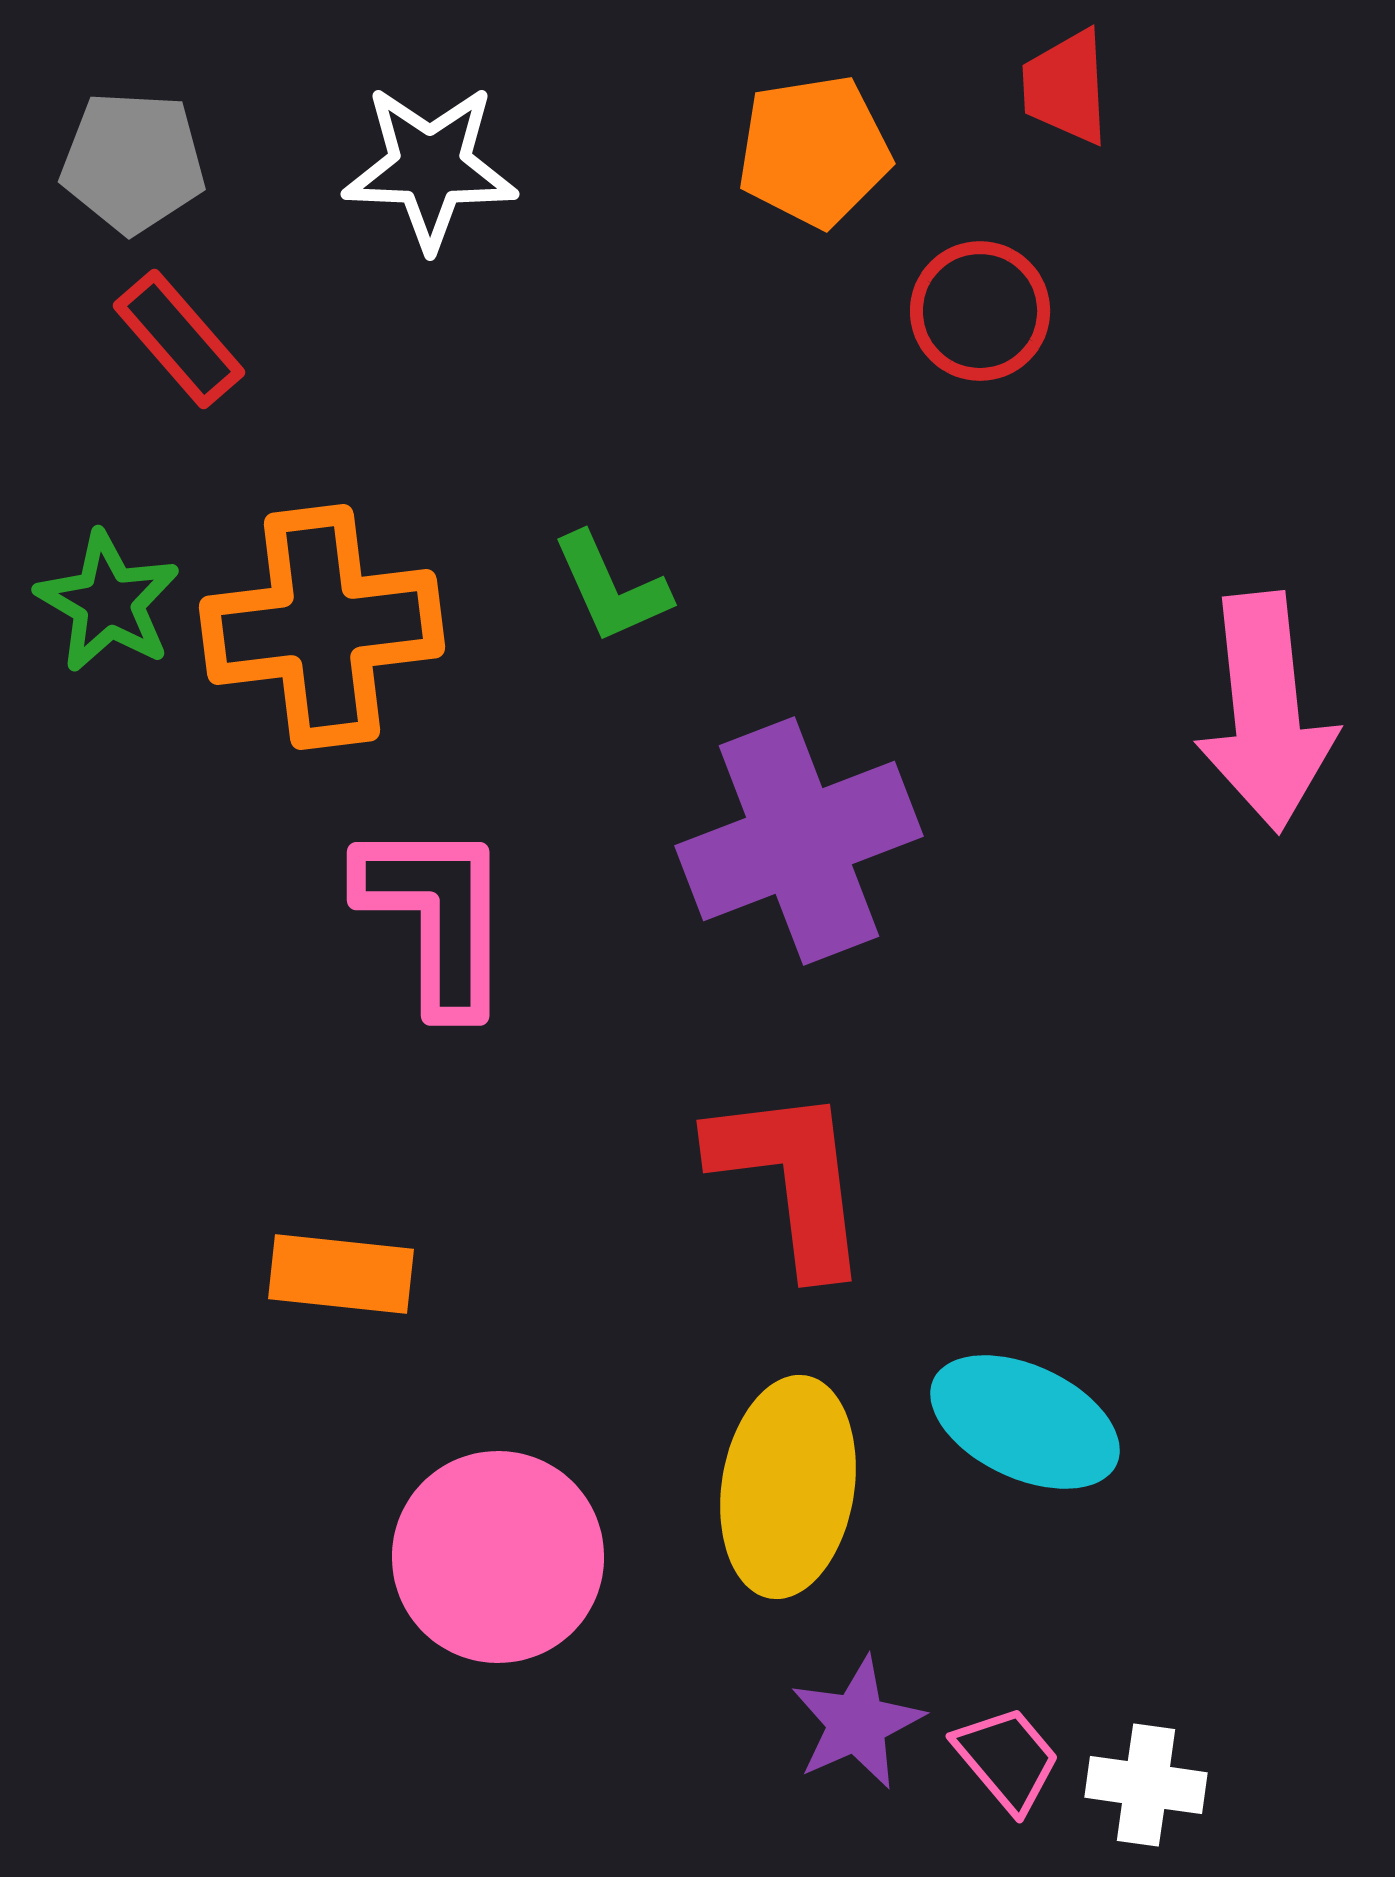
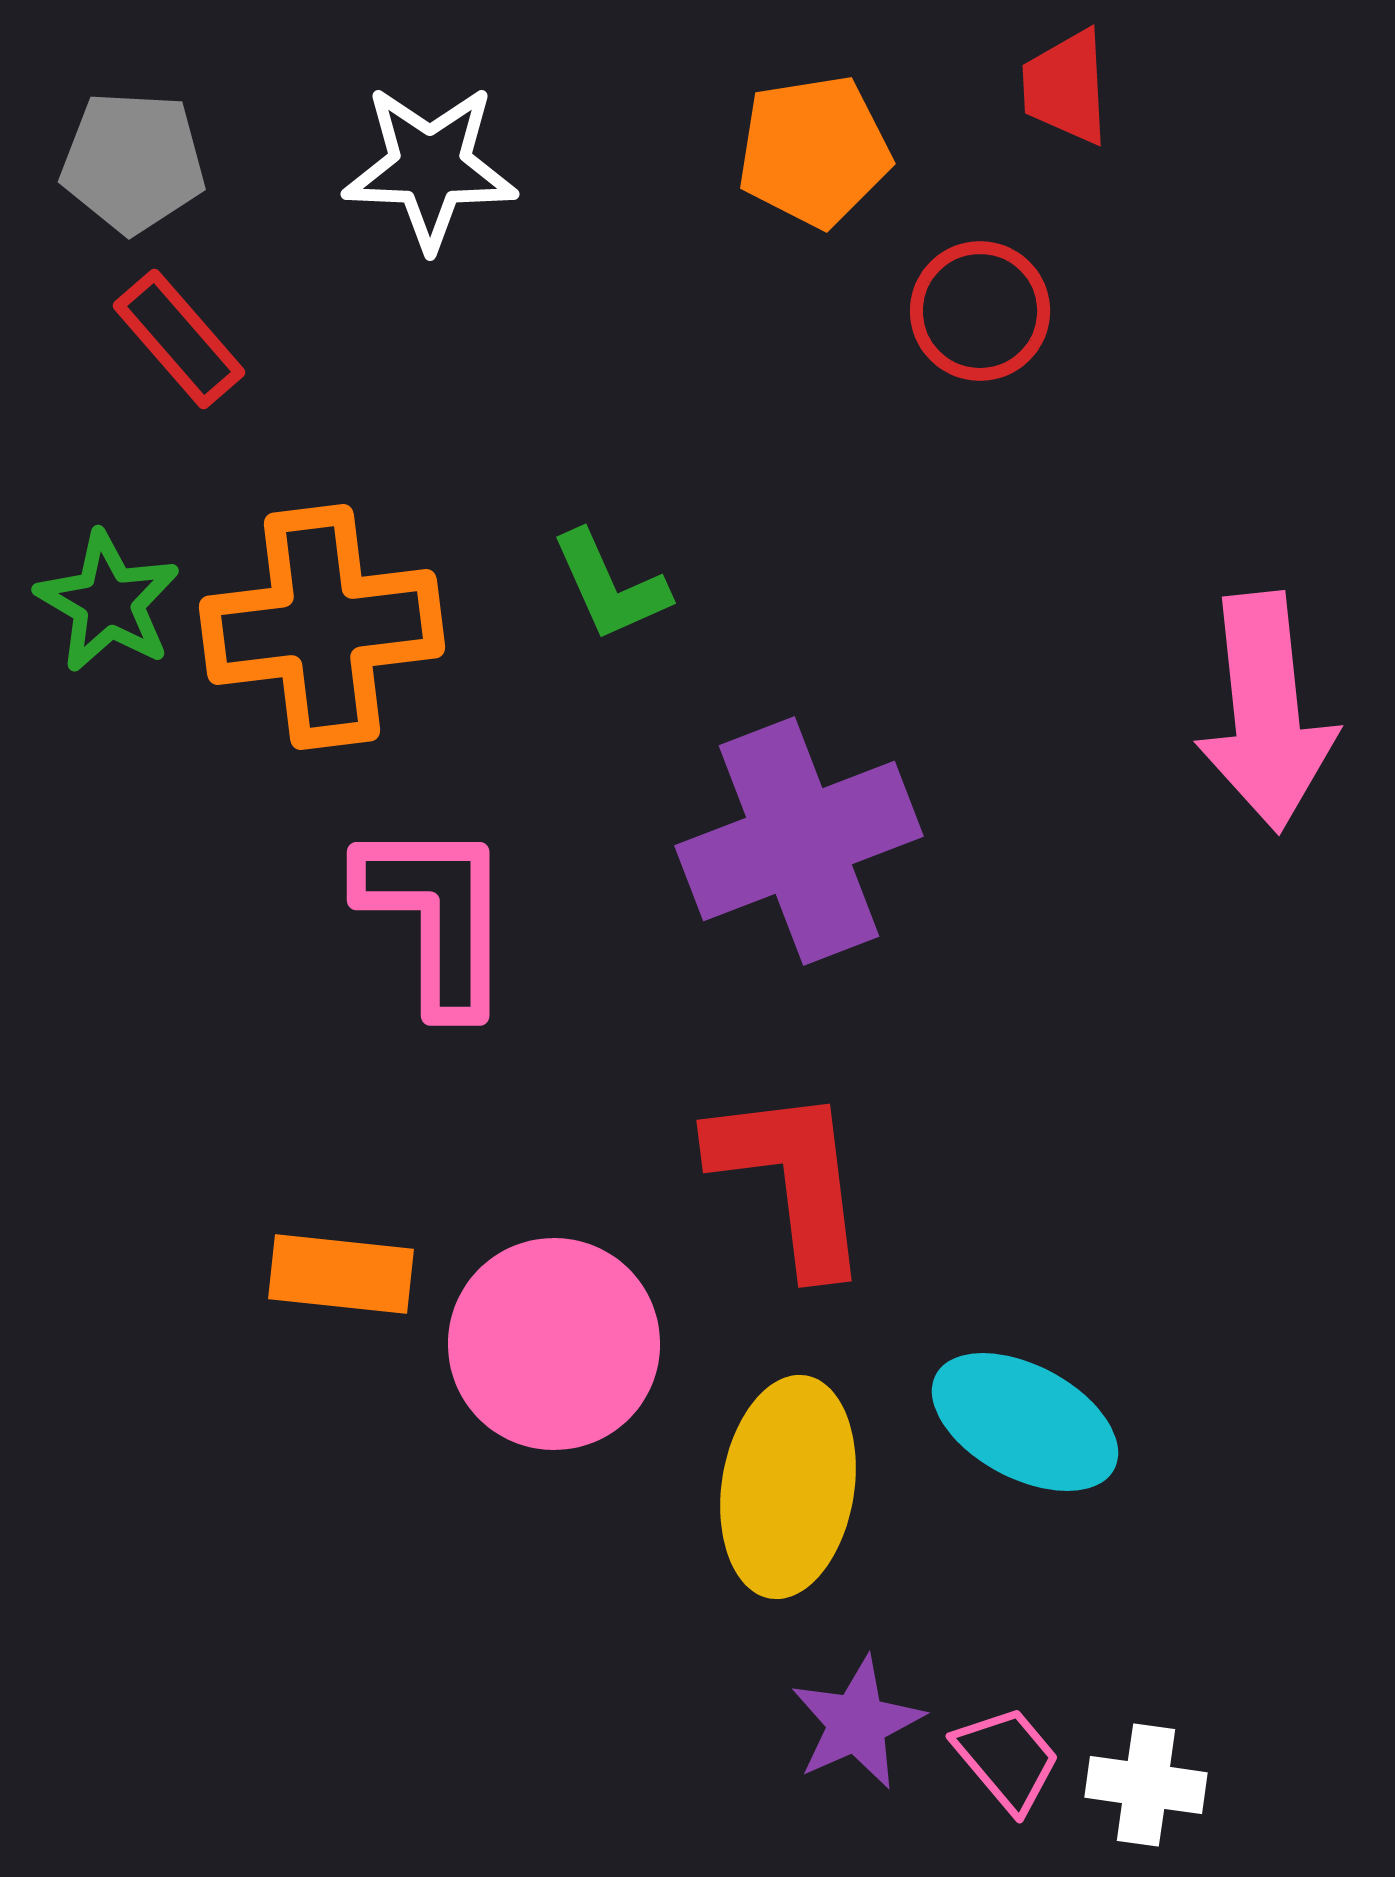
green L-shape: moved 1 px left, 2 px up
cyan ellipse: rotated 3 degrees clockwise
pink circle: moved 56 px right, 213 px up
